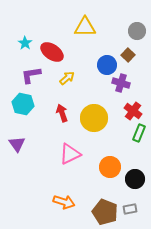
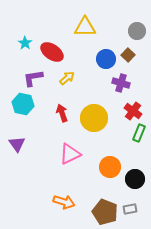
blue circle: moved 1 px left, 6 px up
purple L-shape: moved 2 px right, 3 px down
